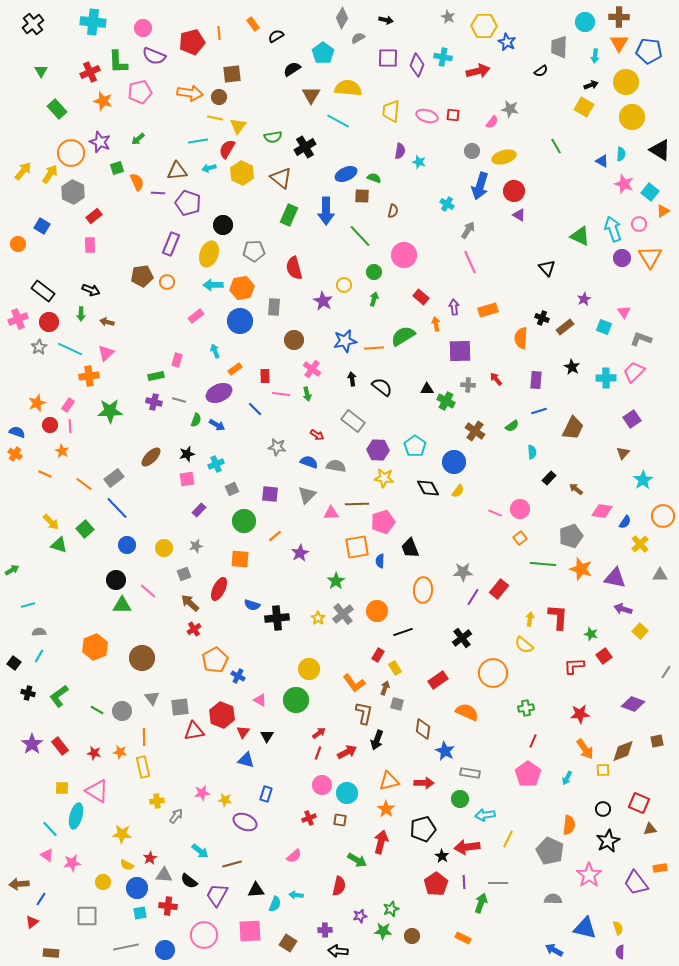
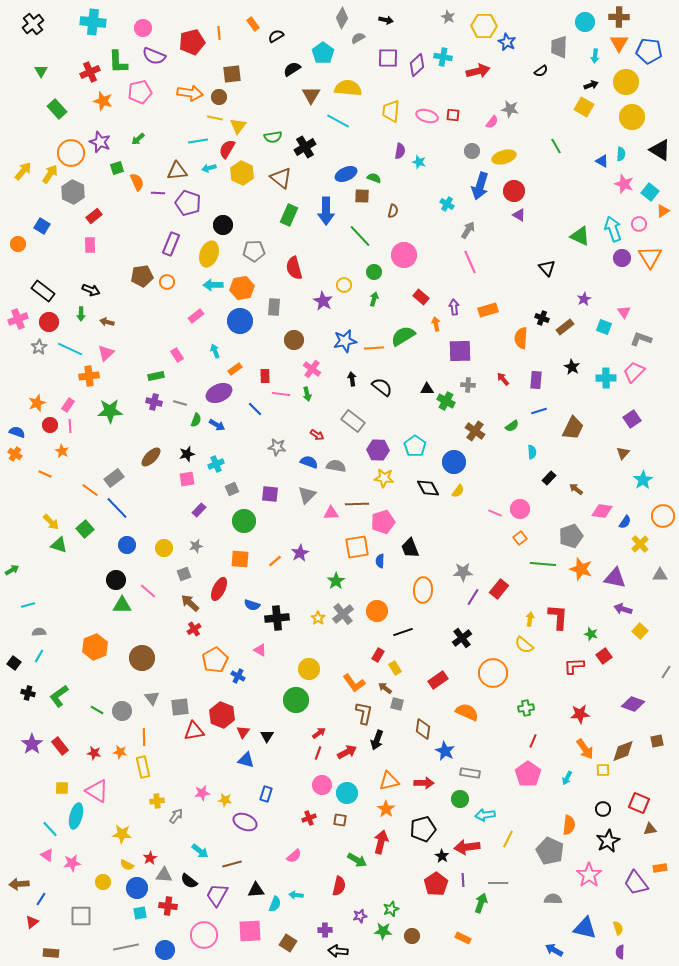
purple diamond at (417, 65): rotated 25 degrees clockwise
pink rectangle at (177, 360): moved 5 px up; rotated 48 degrees counterclockwise
red arrow at (496, 379): moved 7 px right
gray line at (179, 400): moved 1 px right, 3 px down
orange line at (84, 484): moved 6 px right, 6 px down
orange line at (275, 536): moved 25 px down
brown arrow at (385, 688): rotated 72 degrees counterclockwise
pink triangle at (260, 700): moved 50 px up
purple line at (464, 882): moved 1 px left, 2 px up
gray square at (87, 916): moved 6 px left
